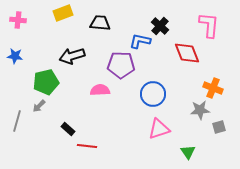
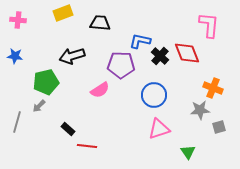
black cross: moved 30 px down
pink semicircle: rotated 150 degrees clockwise
blue circle: moved 1 px right, 1 px down
gray line: moved 1 px down
